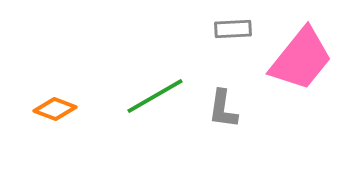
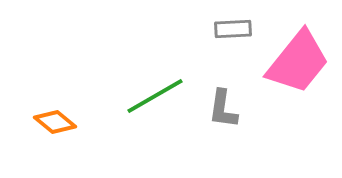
pink trapezoid: moved 3 px left, 3 px down
orange diamond: moved 13 px down; rotated 18 degrees clockwise
